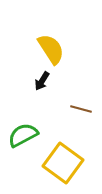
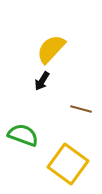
yellow semicircle: rotated 104 degrees counterclockwise
green semicircle: rotated 48 degrees clockwise
yellow square: moved 5 px right, 1 px down
